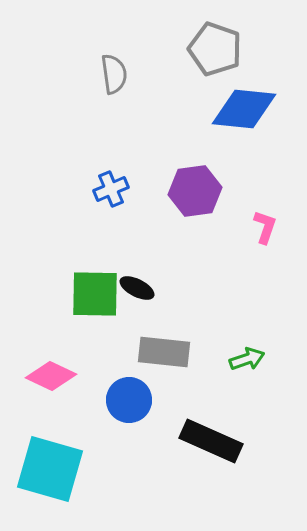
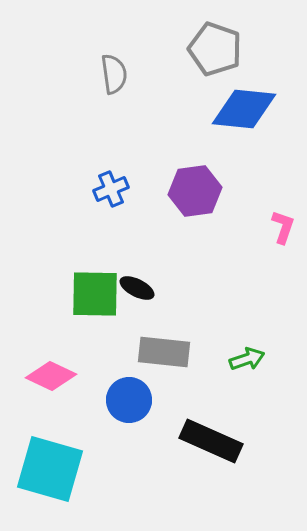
pink L-shape: moved 18 px right
